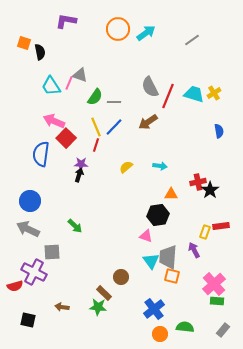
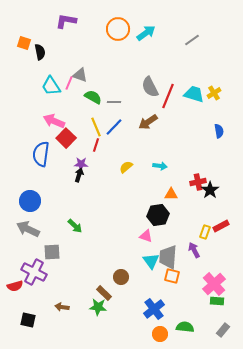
green semicircle at (95, 97): moved 2 px left; rotated 96 degrees counterclockwise
red rectangle at (221, 226): rotated 21 degrees counterclockwise
